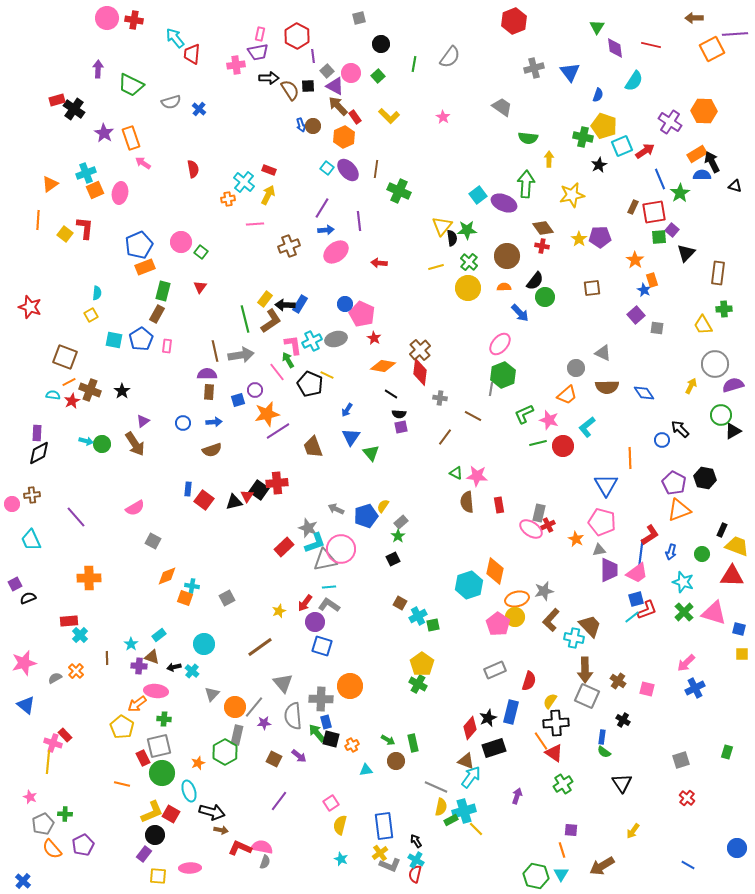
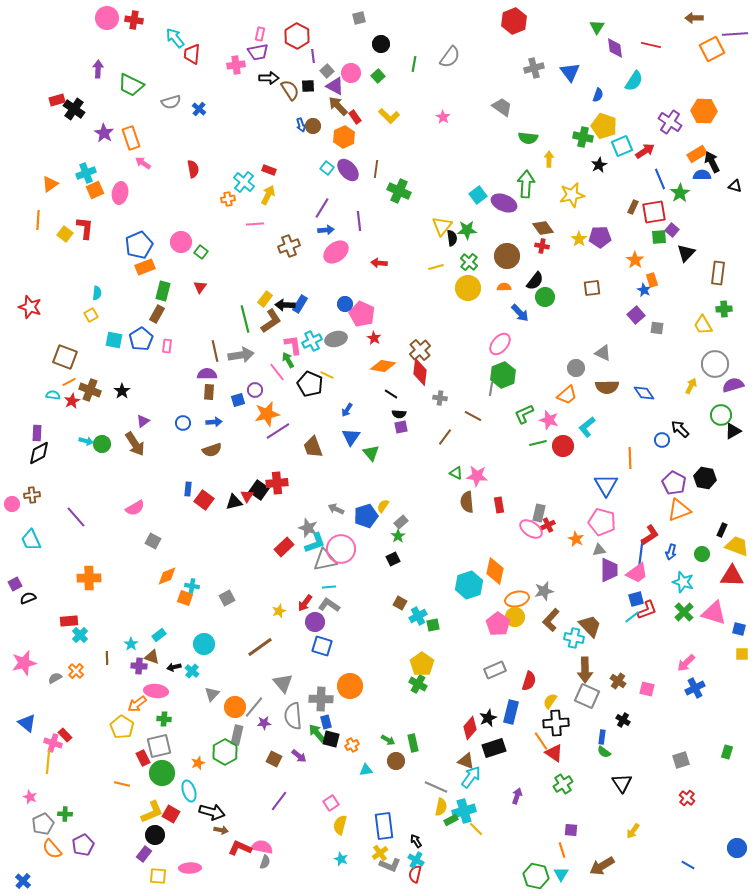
blue triangle at (26, 705): moved 1 px right, 18 px down
